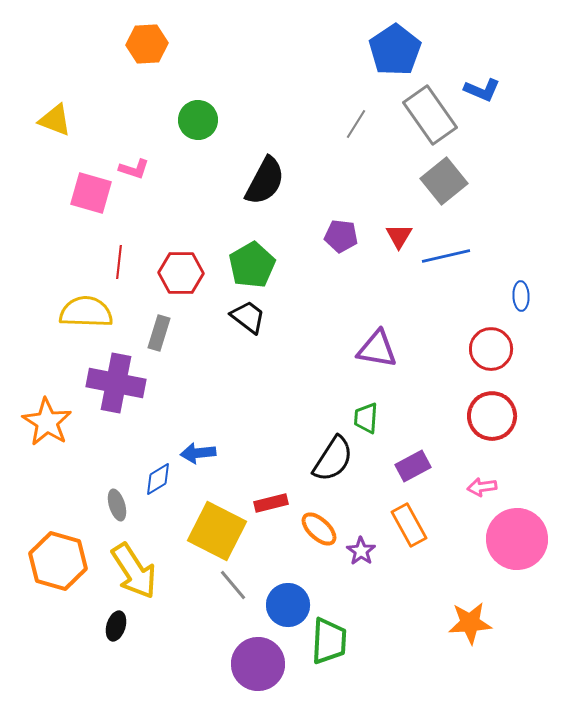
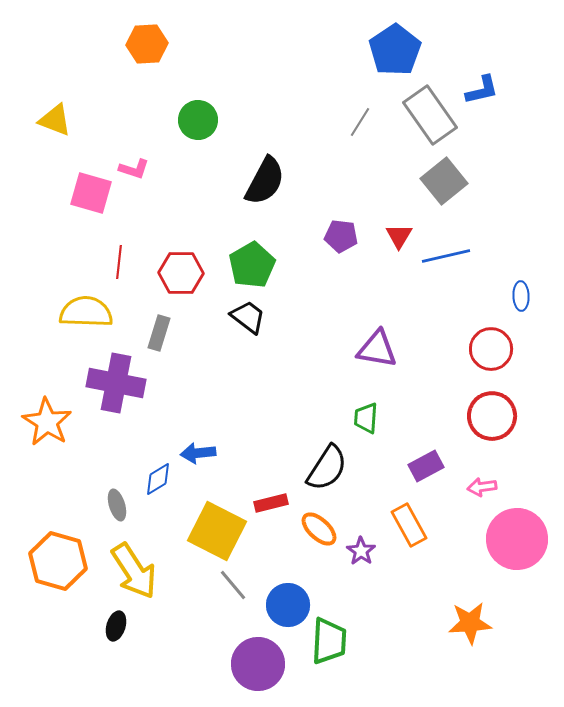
blue L-shape at (482, 90): rotated 36 degrees counterclockwise
gray line at (356, 124): moved 4 px right, 2 px up
black semicircle at (333, 459): moved 6 px left, 9 px down
purple rectangle at (413, 466): moved 13 px right
